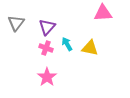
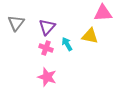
yellow triangle: moved 12 px up
pink star: rotated 18 degrees counterclockwise
